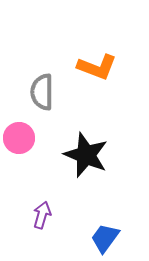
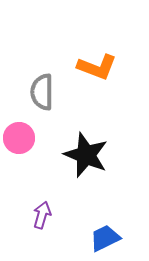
blue trapezoid: rotated 28 degrees clockwise
